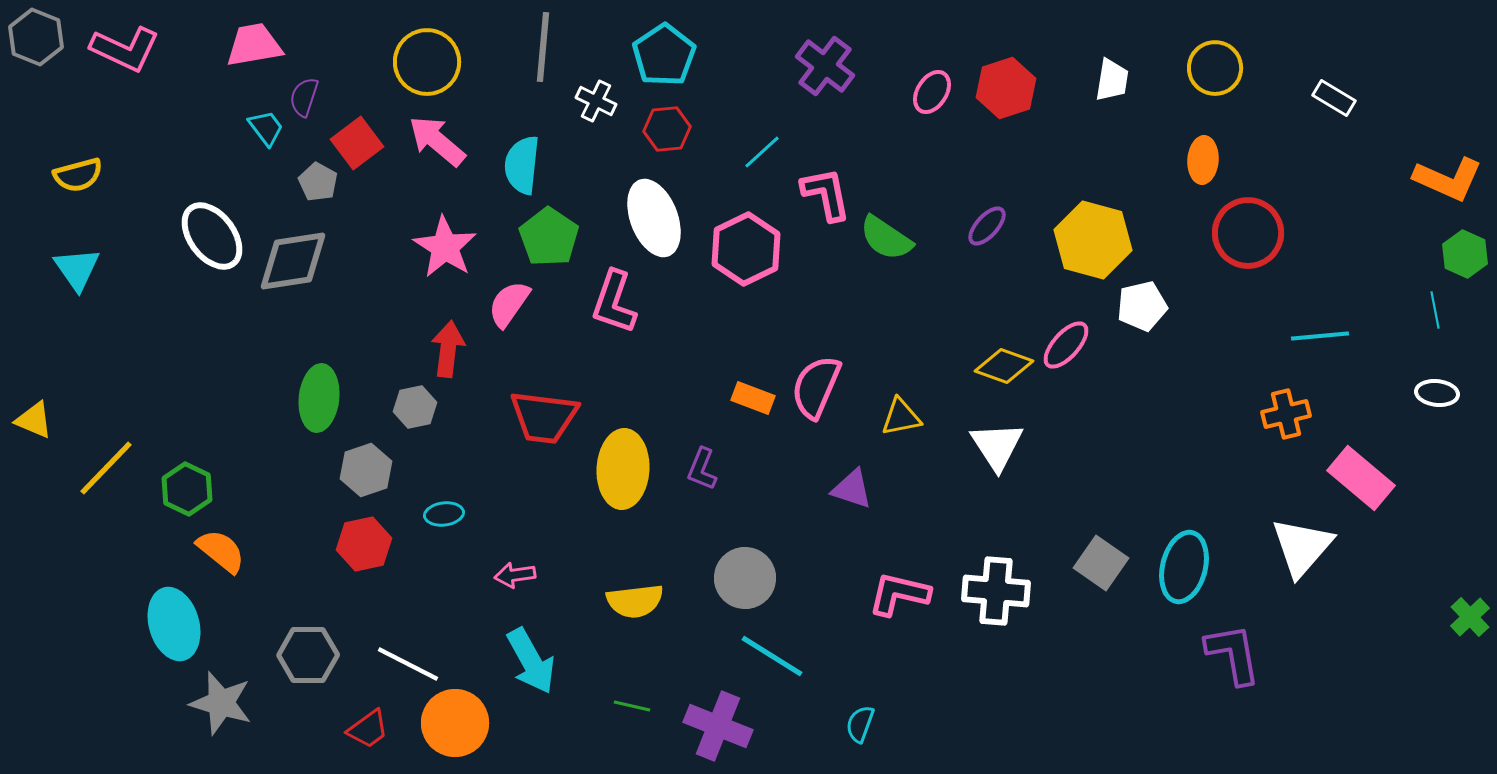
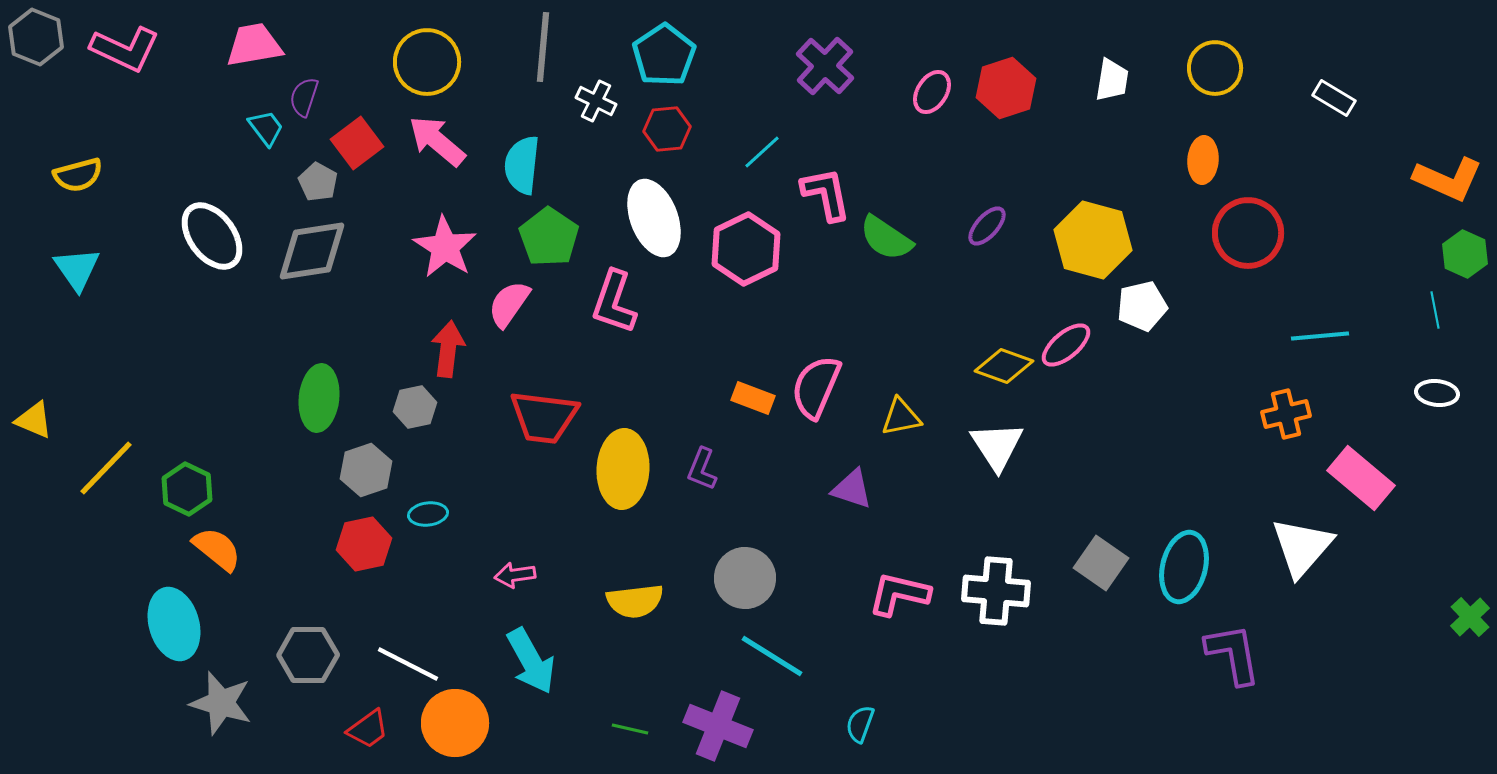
purple cross at (825, 66): rotated 6 degrees clockwise
gray diamond at (293, 261): moved 19 px right, 10 px up
pink ellipse at (1066, 345): rotated 8 degrees clockwise
cyan ellipse at (444, 514): moved 16 px left
orange semicircle at (221, 551): moved 4 px left, 2 px up
green line at (632, 706): moved 2 px left, 23 px down
